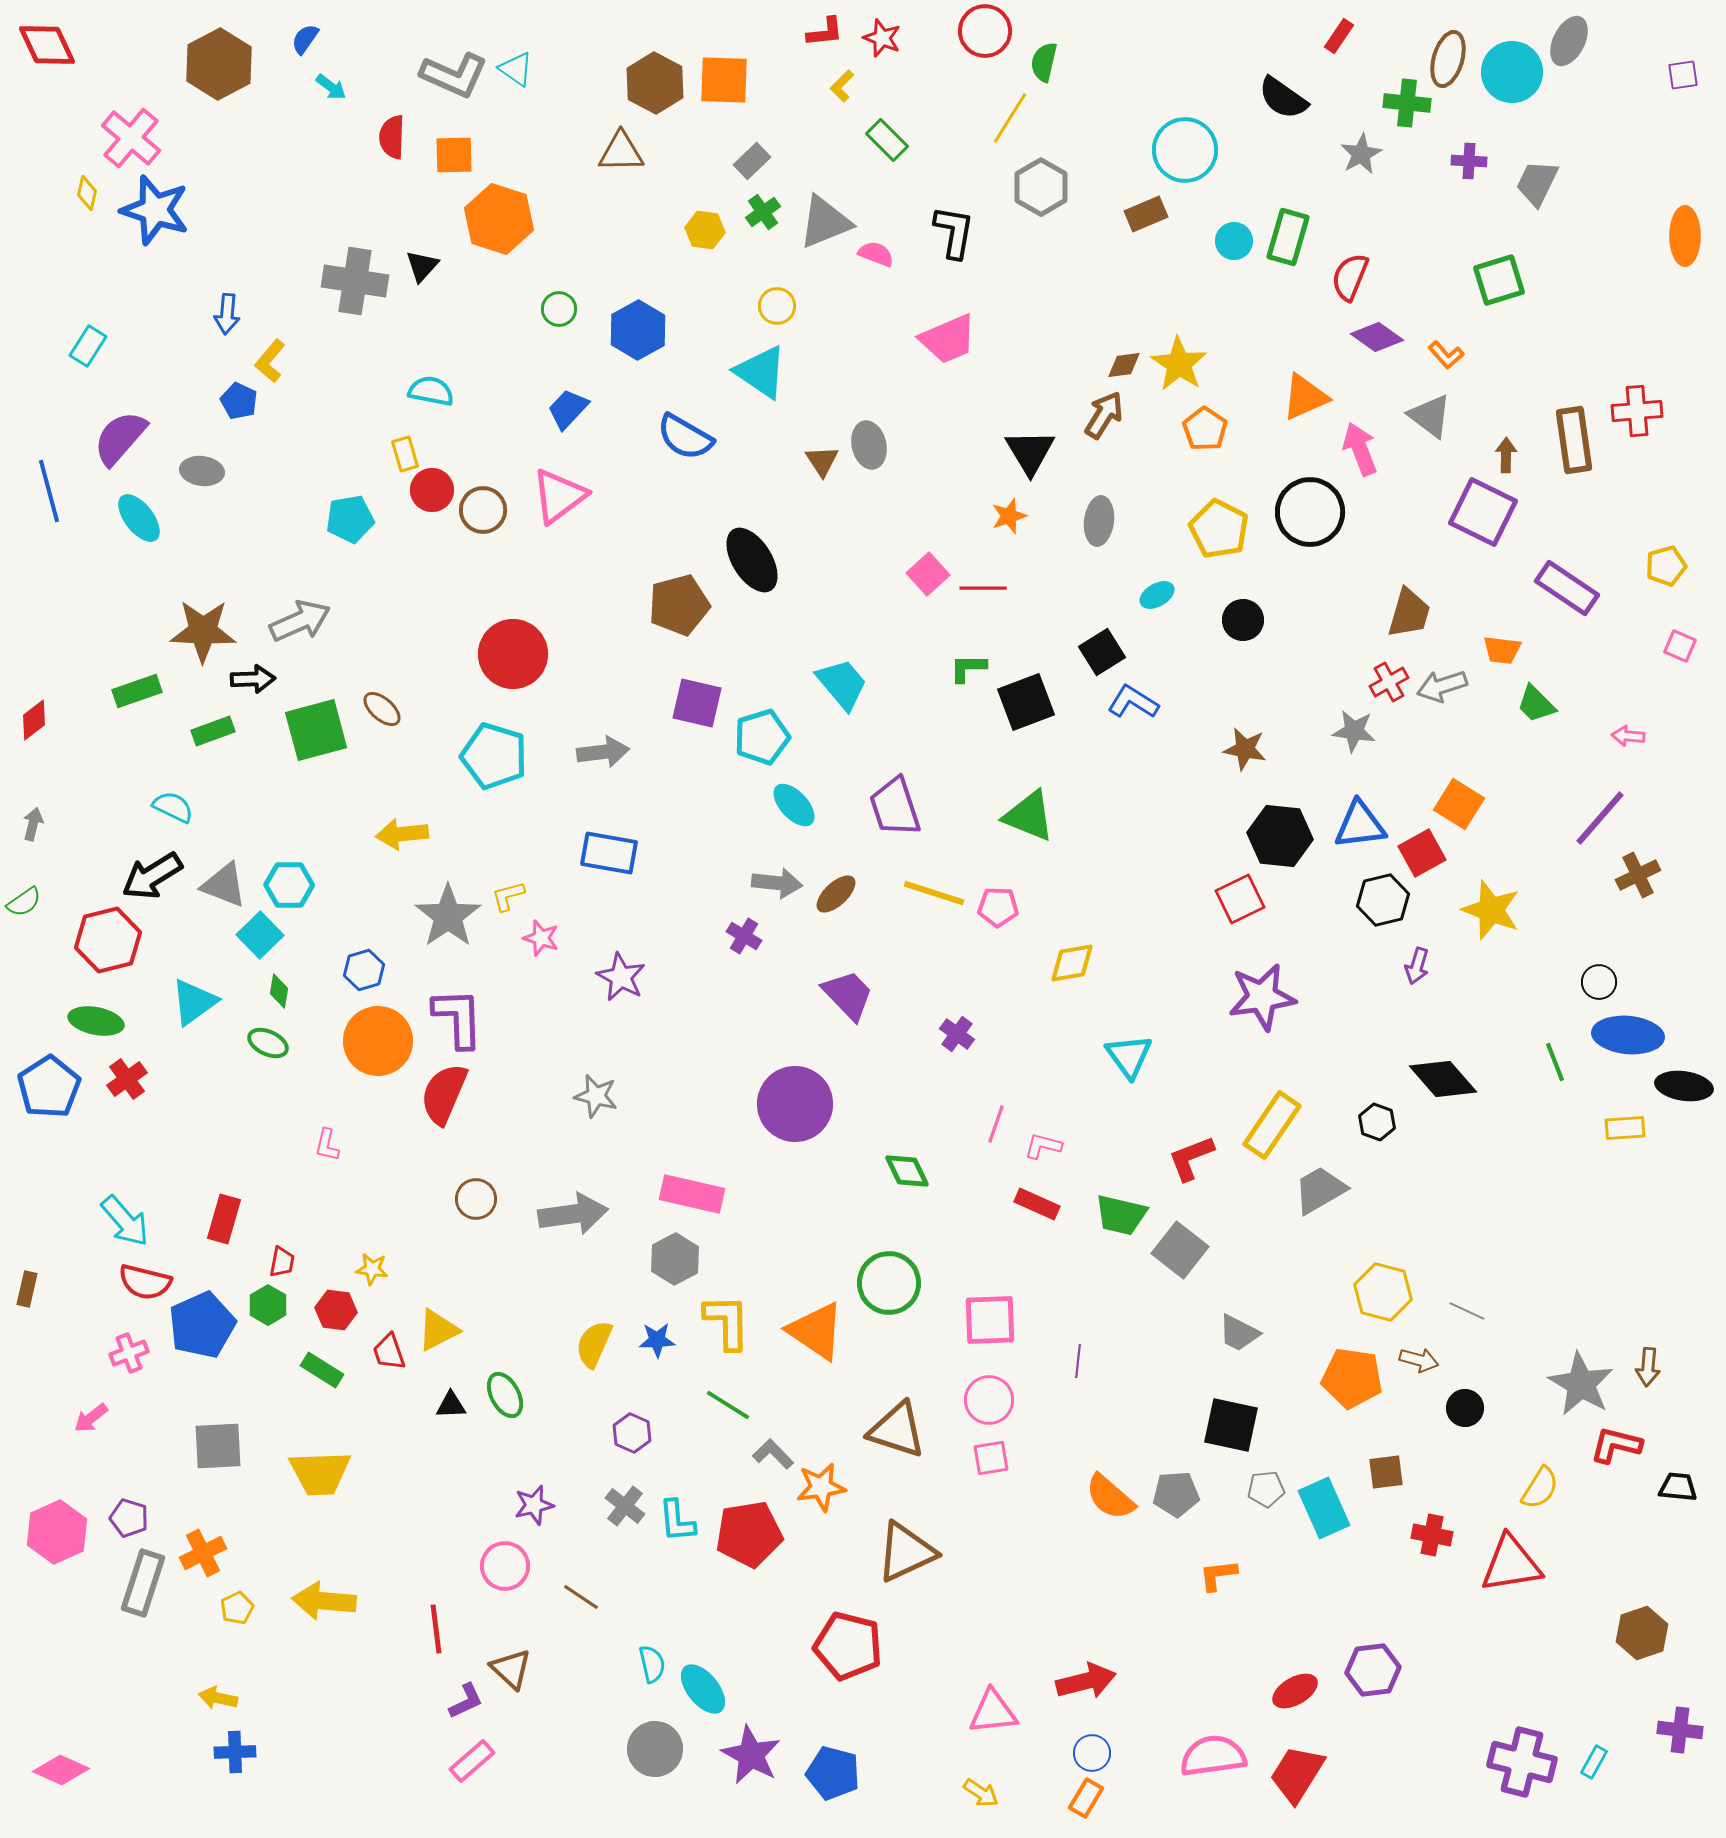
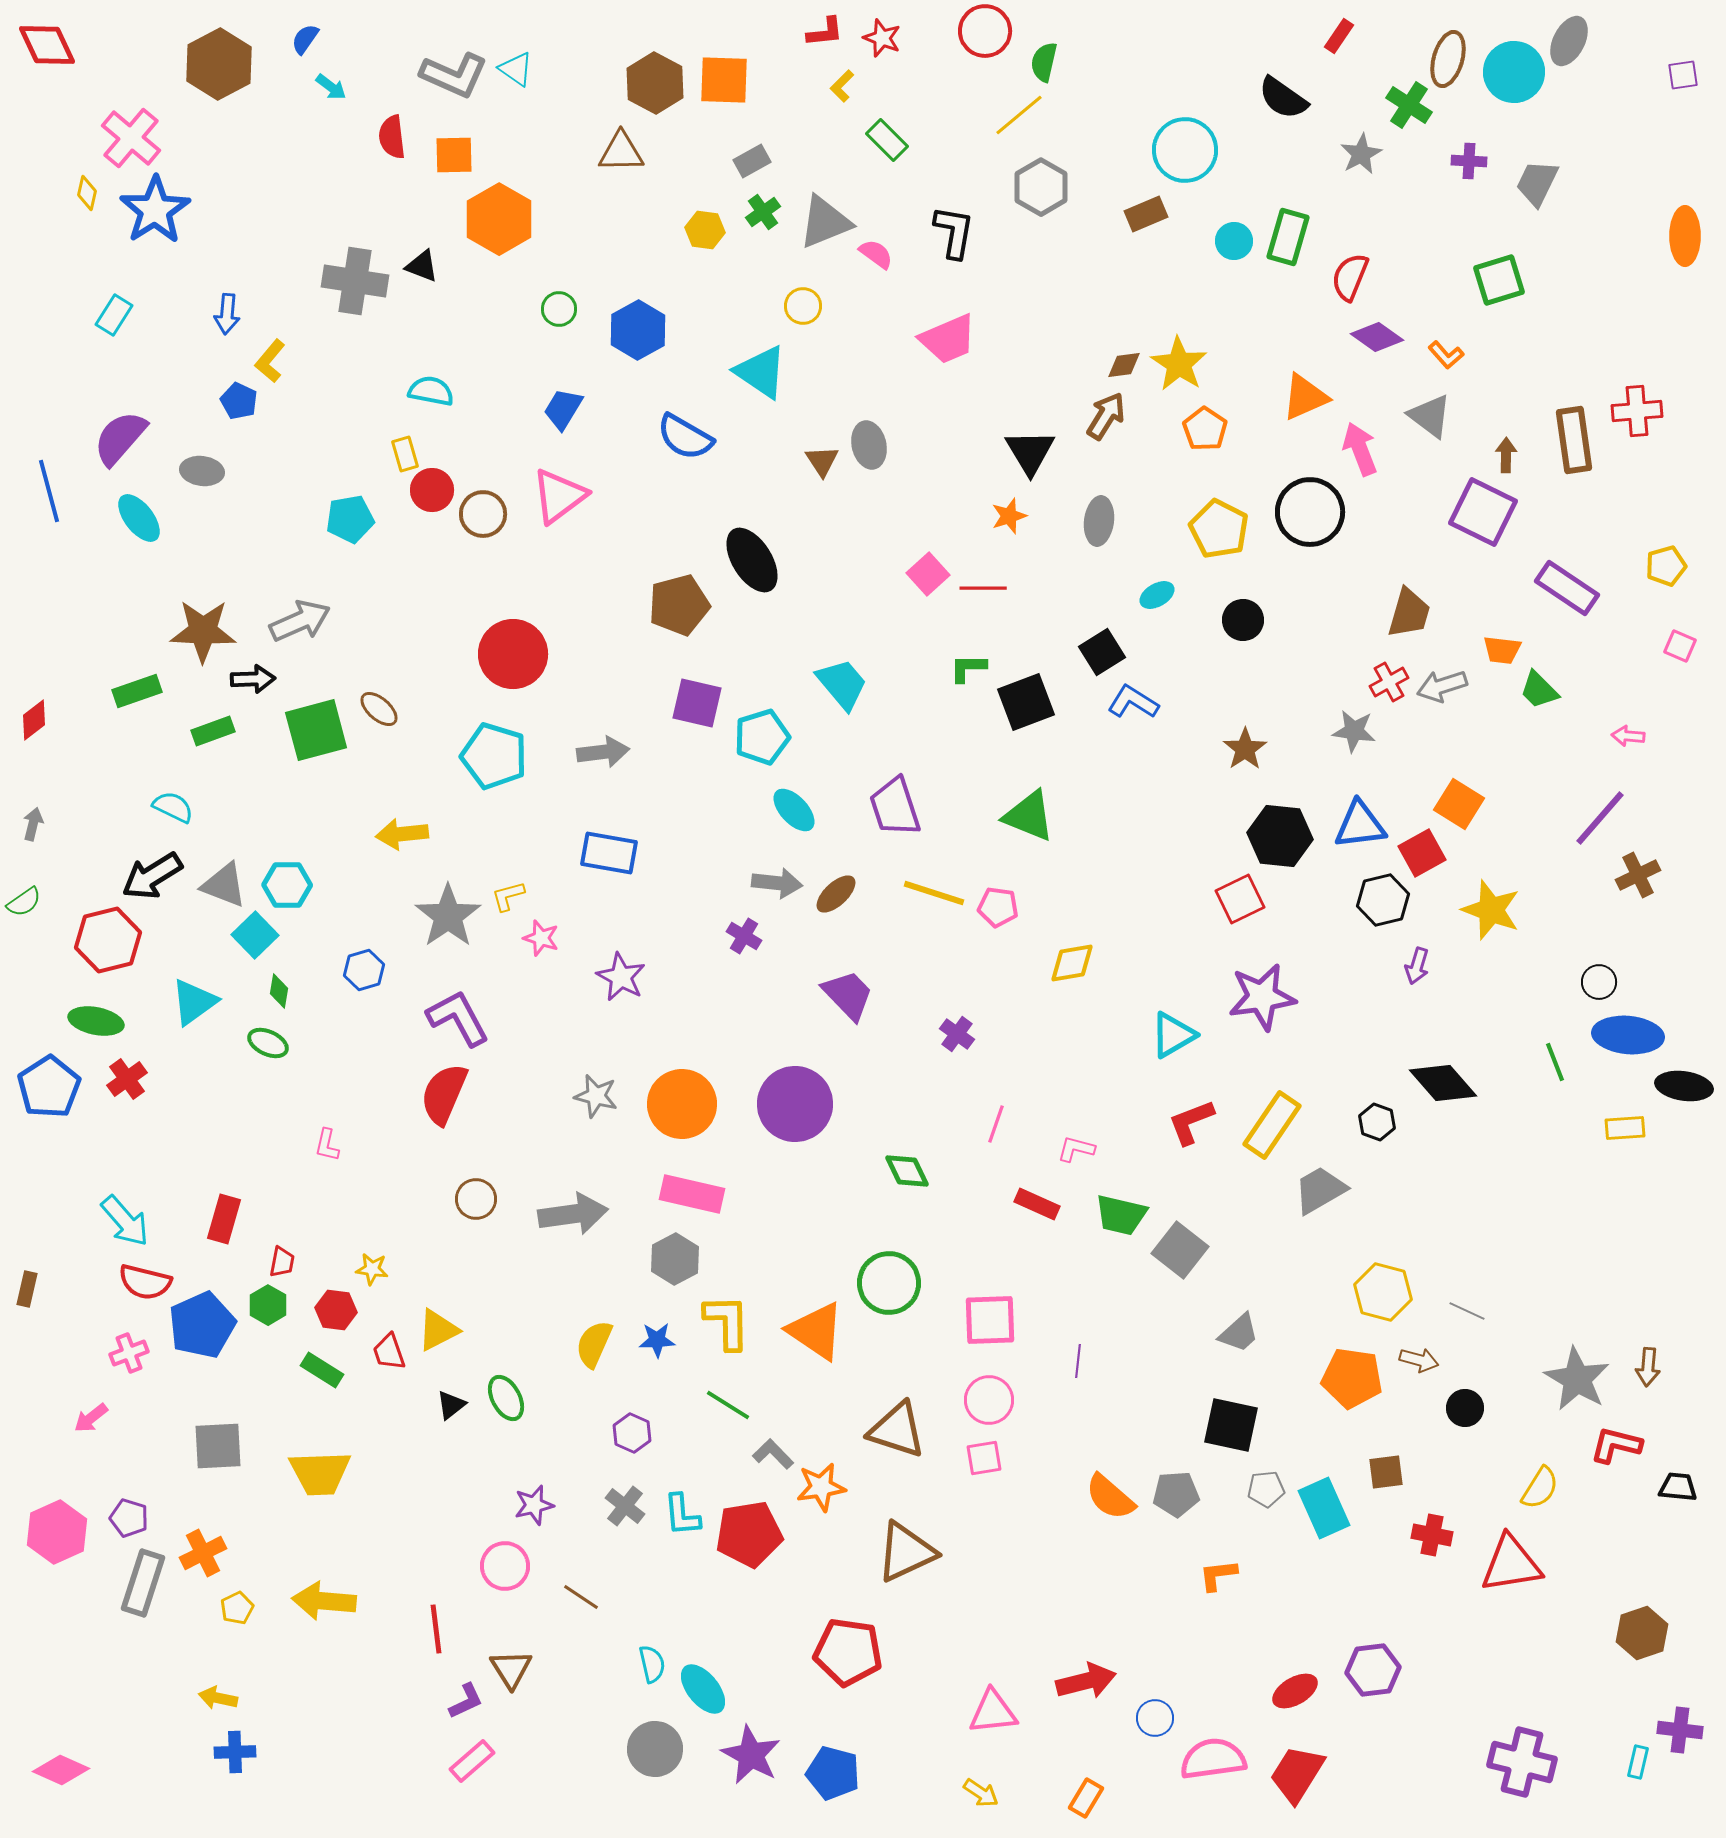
cyan circle at (1512, 72): moved 2 px right
green cross at (1407, 103): moved 2 px right, 2 px down; rotated 27 degrees clockwise
yellow line at (1010, 118): moved 9 px right, 3 px up; rotated 18 degrees clockwise
red semicircle at (392, 137): rotated 9 degrees counterclockwise
gray rectangle at (752, 161): rotated 15 degrees clockwise
blue star at (155, 210): rotated 22 degrees clockwise
orange hexagon at (499, 219): rotated 12 degrees clockwise
pink semicircle at (876, 254): rotated 15 degrees clockwise
black triangle at (422, 266): rotated 51 degrees counterclockwise
yellow circle at (777, 306): moved 26 px right
cyan rectangle at (88, 346): moved 26 px right, 31 px up
blue trapezoid at (568, 409): moved 5 px left; rotated 12 degrees counterclockwise
brown arrow at (1104, 415): moved 2 px right, 1 px down
brown circle at (483, 510): moved 4 px down
green trapezoid at (1536, 704): moved 3 px right, 14 px up
brown ellipse at (382, 709): moved 3 px left
brown star at (1245, 749): rotated 27 degrees clockwise
cyan ellipse at (794, 805): moved 5 px down
cyan hexagon at (289, 885): moved 2 px left
pink pentagon at (998, 907): rotated 6 degrees clockwise
cyan square at (260, 935): moved 5 px left
purple L-shape at (458, 1018): rotated 26 degrees counterclockwise
orange circle at (378, 1041): moved 304 px right, 63 px down
cyan triangle at (1129, 1056): moved 44 px right, 21 px up; rotated 36 degrees clockwise
black diamond at (1443, 1079): moved 4 px down
pink L-shape at (1043, 1146): moved 33 px right, 3 px down
red L-shape at (1191, 1158): moved 36 px up
gray trapezoid at (1239, 1333): rotated 69 degrees counterclockwise
gray star at (1581, 1384): moved 4 px left, 5 px up
green ellipse at (505, 1395): moved 1 px right, 3 px down
black triangle at (451, 1405): rotated 36 degrees counterclockwise
pink square at (991, 1458): moved 7 px left
cyan L-shape at (677, 1521): moved 5 px right, 6 px up
red pentagon at (848, 1646): moved 6 px down; rotated 6 degrees counterclockwise
brown triangle at (511, 1669): rotated 15 degrees clockwise
blue circle at (1092, 1753): moved 63 px right, 35 px up
pink semicircle at (1213, 1756): moved 3 px down
cyan rectangle at (1594, 1762): moved 44 px right; rotated 16 degrees counterclockwise
